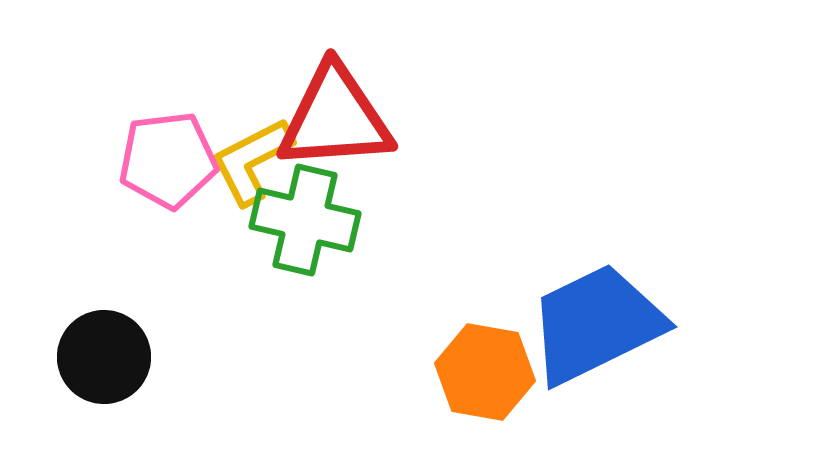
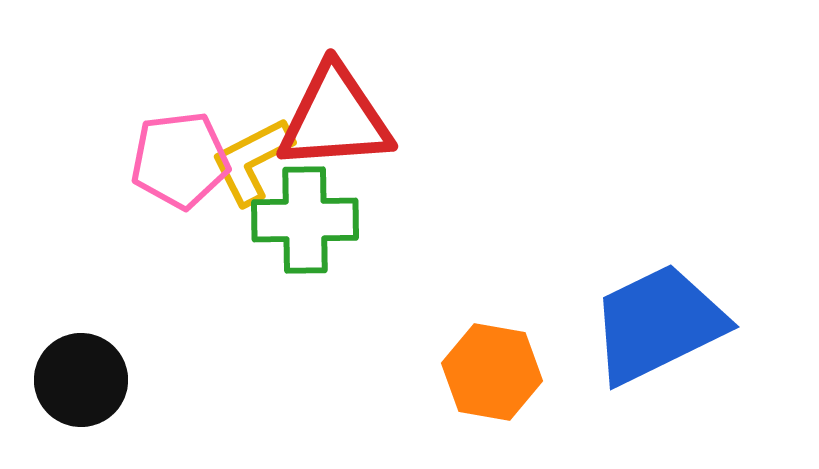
pink pentagon: moved 12 px right
green cross: rotated 14 degrees counterclockwise
blue trapezoid: moved 62 px right
black circle: moved 23 px left, 23 px down
orange hexagon: moved 7 px right
